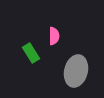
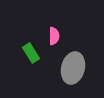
gray ellipse: moved 3 px left, 3 px up
